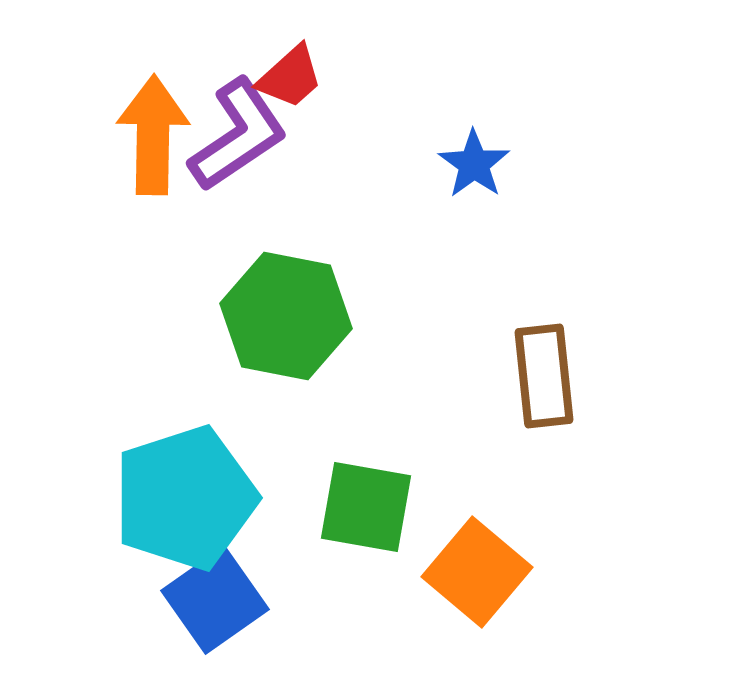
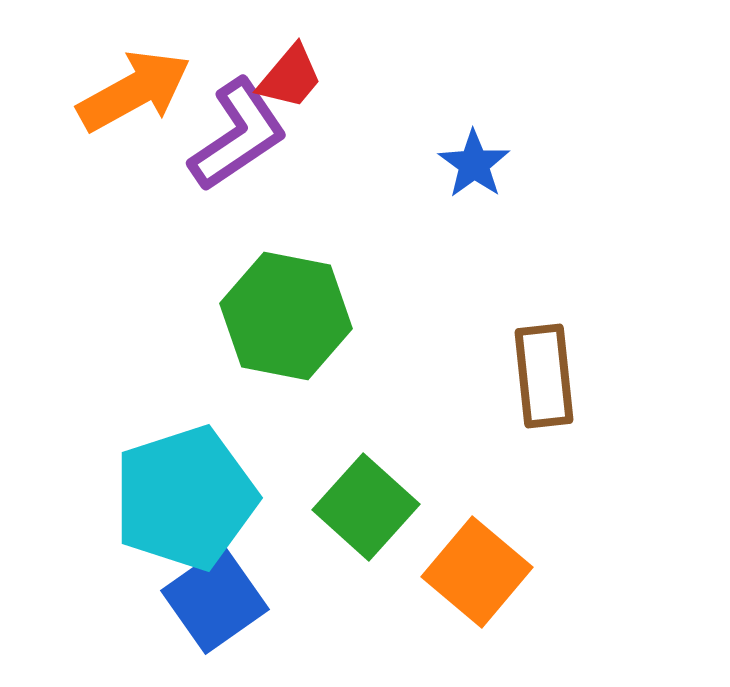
red trapezoid: rotated 8 degrees counterclockwise
orange arrow: moved 19 px left, 44 px up; rotated 60 degrees clockwise
green square: rotated 32 degrees clockwise
